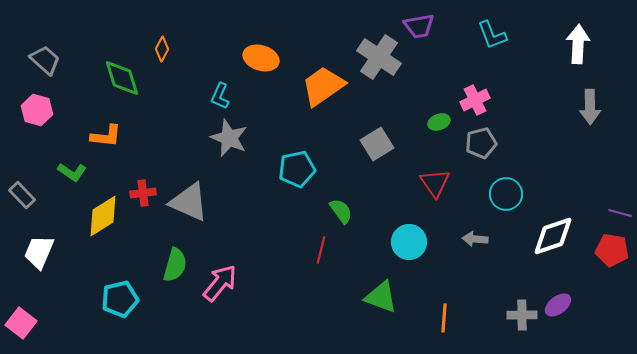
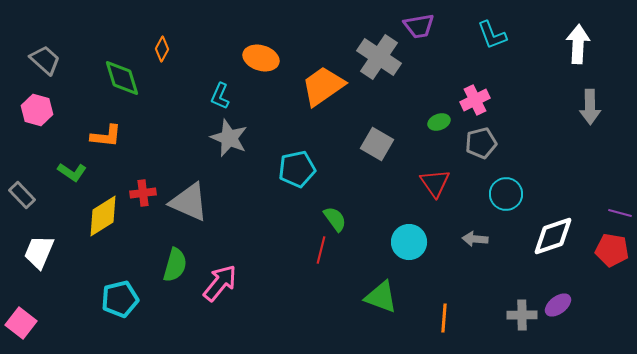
gray square at (377, 144): rotated 28 degrees counterclockwise
green semicircle at (341, 211): moved 6 px left, 8 px down
